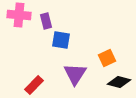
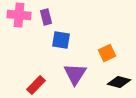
purple rectangle: moved 4 px up
orange square: moved 5 px up
red rectangle: moved 2 px right
